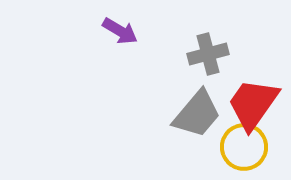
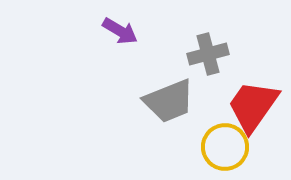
red trapezoid: moved 2 px down
gray trapezoid: moved 28 px left, 13 px up; rotated 28 degrees clockwise
yellow circle: moved 19 px left
